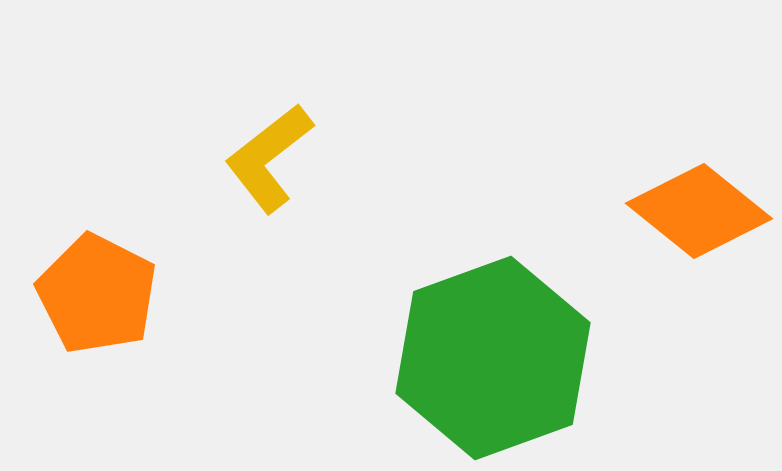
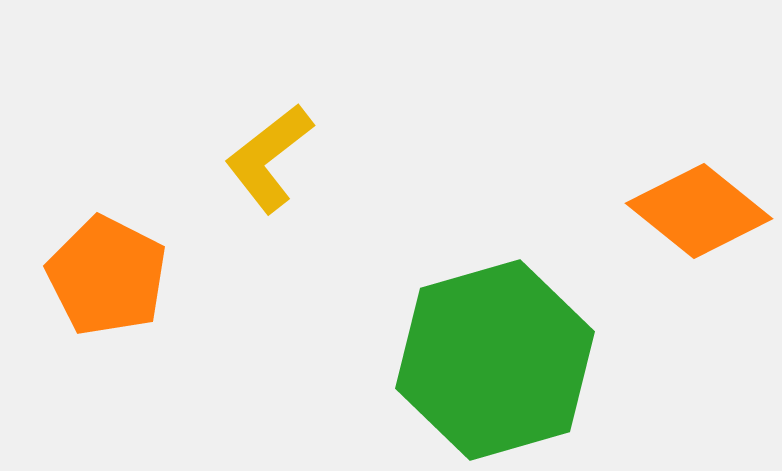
orange pentagon: moved 10 px right, 18 px up
green hexagon: moved 2 px right, 2 px down; rotated 4 degrees clockwise
